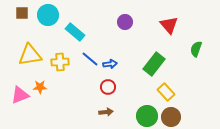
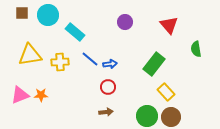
green semicircle: rotated 28 degrees counterclockwise
orange star: moved 1 px right, 8 px down
